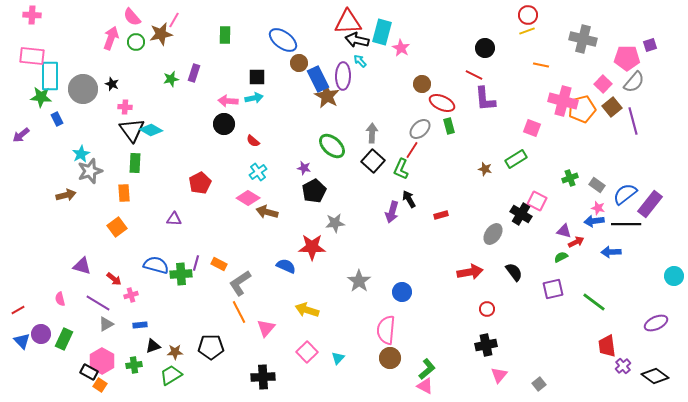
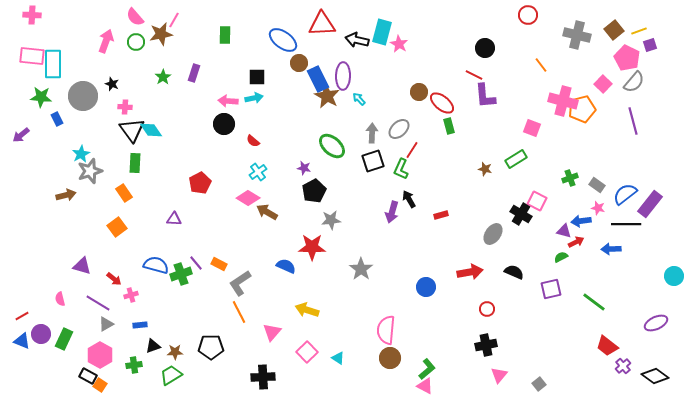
pink semicircle at (132, 17): moved 3 px right
red triangle at (348, 22): moved 26 px left, 2 px down
yellow line at (527, 31): moved 112 px right
pink arrow at (111, 38): moved 5 px left, 3 px down
gray cross at (583, 39): moved 6 px left, 4 px up
pink star at (401, 48): moved 2 px left, 4 px up
pink pentagon at (627, 58): rotated 25 degrees clockwise
cyan arrow at (360, 61): moved 1 px left, 38 px down
orange line at (541, 65): rotated 42 degrees clockwise
cyan rectangle at (50, 76): moved 3 px right, 12 px up
green star at (171, 79): moved 8 px left, 2 px up; rotated 21 degrees counterclockwise
brown circle at (422, 84): moved 3 px left, 8 px down
gray circle at (83, 89): moved 7 px down
purple L-shape at (485, 99): moved 3 px up
red ellipse at (442, 103): rotated 15 degrees clockwise
brown square at (612, 107): moved 2 px right, 77 px up
gray ellipse at (420, 129): moved 21 px left
cyan diamond at (151, 130): rotated 25 degrees clockwise
black square at (373, 161): rotated 30 degrees clockwise
orange rectangle at (124, 193): rotated 30 degrees counterclockwise
brown arrow at (267, 212): rotated 15 degrees clockwise
blue arrow at (594, 221): moved 13 px left
gray star at (335, 223): moved 4 px left, 3 px up
blue arrow at (611, 252): moved 3 px up
purple line at (196, 263): rotated 56 degrees counterclockwise
black semicircle at (514, 272): rotated 30 degrees counterclockwise
green cross at (181, 274): rotated 15 degrees counterclockwise
gray star at (359, 281): moved 2 px right, 12 px up
purple square at (553, 289): moved 2 px left
blue circle at (402, 292): moved 24 px right, 5 px up
red line at (18, 310): moved 4 px right, 6 px down
pink triangle at (266, 328): moved 6 px right, 4 px down
blue triangle at (22, 341): rotated 24 degrees counterclockwise
red trapezoid at (607, 346): rotated 45 degrees counterclockwise
cyan triangle at (338, 358): rotated 40 degrees counterclockwise
pink hexagon at (102, 361): moved 2 px left, 6 px up
black rectangle at (89, 372): moved 1 px left, 4 px down
